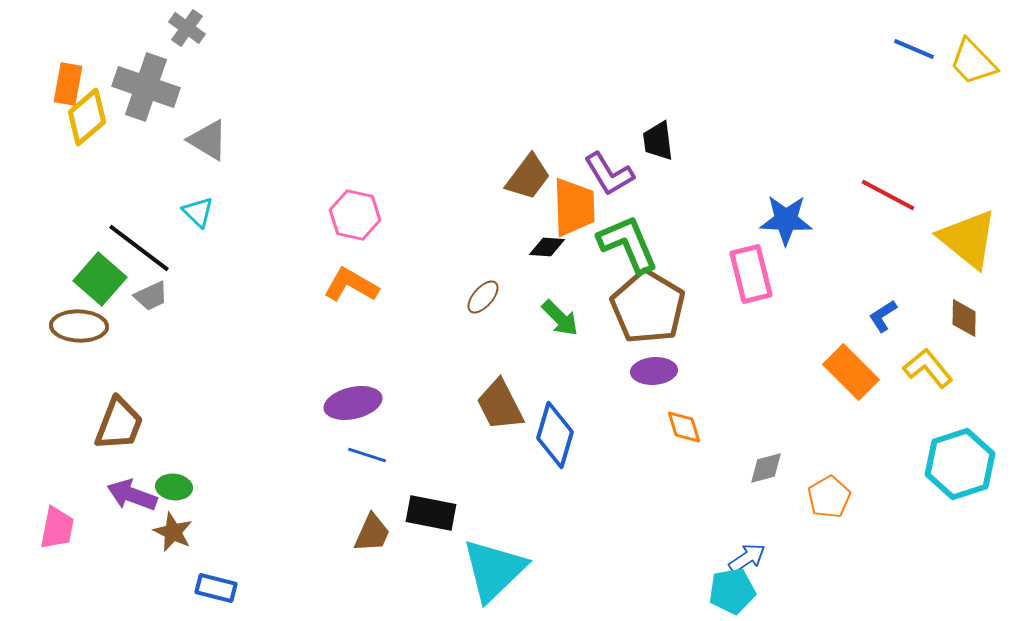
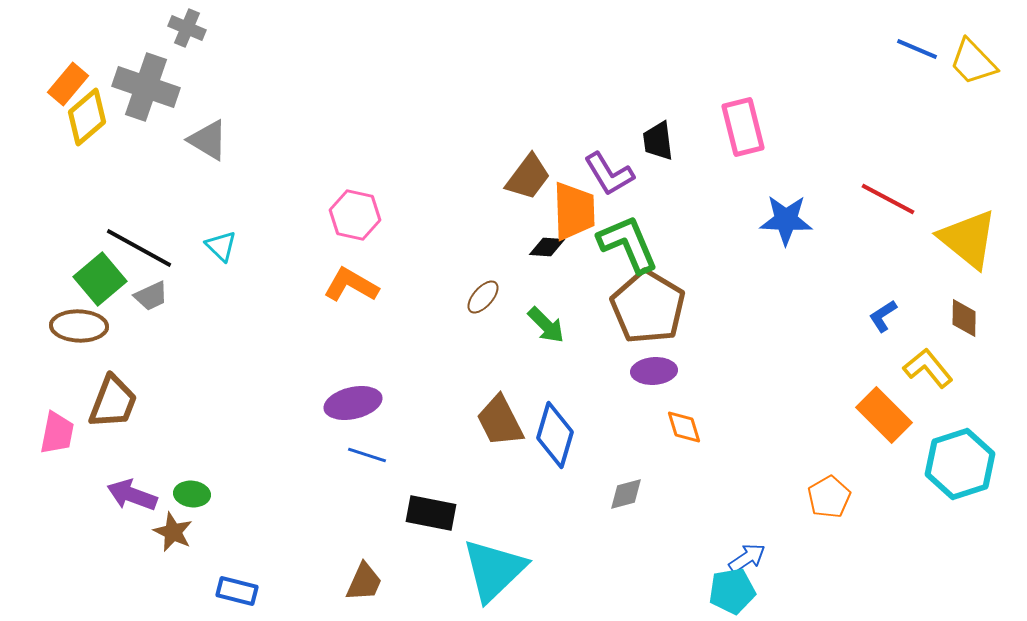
gray cross at (187, 28): rotated 12 degrees counterclockwise
blue line at (914, 49): moved 3 px right
orange rectangle at (68, 84): rotated 30 degrees clockwise
red line at (888, 195): moved 4 px down
orange trapezoid at (574, 207): moved 4 px down
cyan triangle at (198, 212): moved 23 px right, 34 px down
black line at (139, 248): rotated 8 degrees counterclockwise
pink rectangle at (751, 274): moved 8 px left, 147 px up
green square at (100, 279): rotated 9 degrees clockwise
green arrow at (560, 318): moved 14 px left, 7 px down
orange rectangle at (851, 372): moved 33 px right, 43 px down
brown trapezoid at (500, 405): moved 16 px down
brown trapezoid at (119, 424): moved 6 px left, 22 px up
gray diamond at (766, 468): moved 140 px left, 26 px down
green ellipse at (174, 487): moved 18 px right, 7 px down
pink trapezoid at (57, 528): moved 95 px up
brown trapezoid at (372, 533): moved 8 px left, 49 px down
blue rectangle at (216, 588): moved 21 px right, 3 px down
